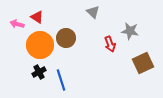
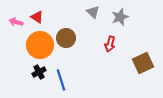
pink arrow: moved 1 px left, 2 px up
gray star: moved 10 px left, 14 px up; rotated 30 degrees counterclockwise
red arrow: rotated 35 degrees clockwise
